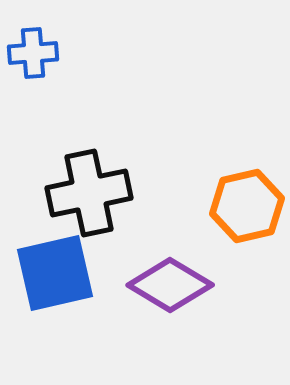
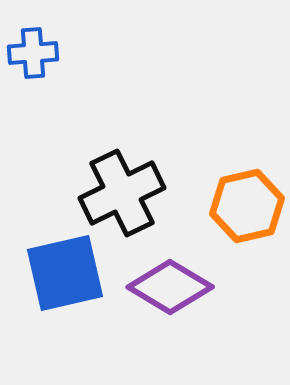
black cross: moved 33 px right; rotated 14 degrees counterclockwise
blue square: moved 10 px right
purple diamond: moved 2 px down
